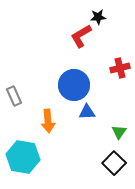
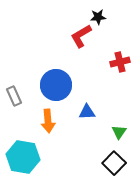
red cross: moved 6 px up
blue circle: moved 18 px left
